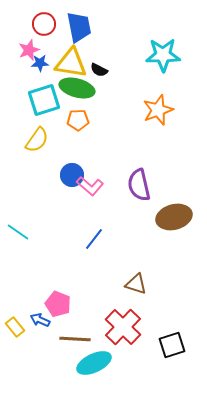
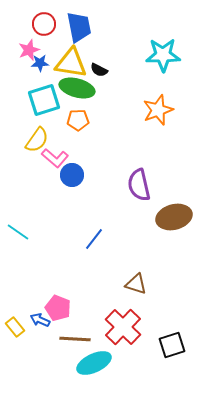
pink L-shape: moved 35 px left, 28 px up
pink pentagon: moved 4 px down
